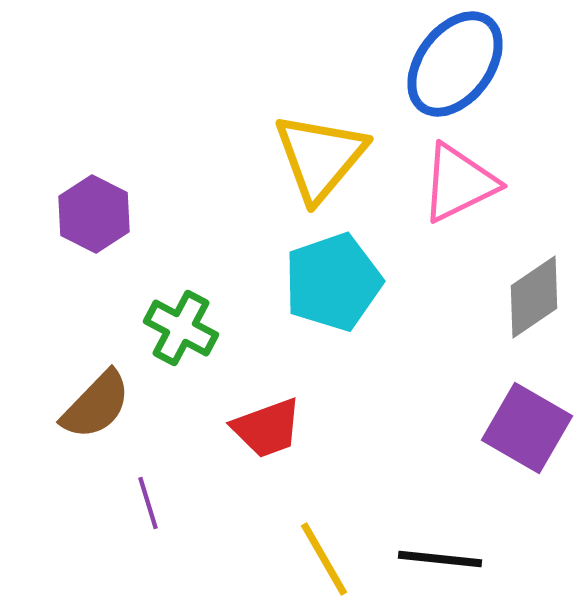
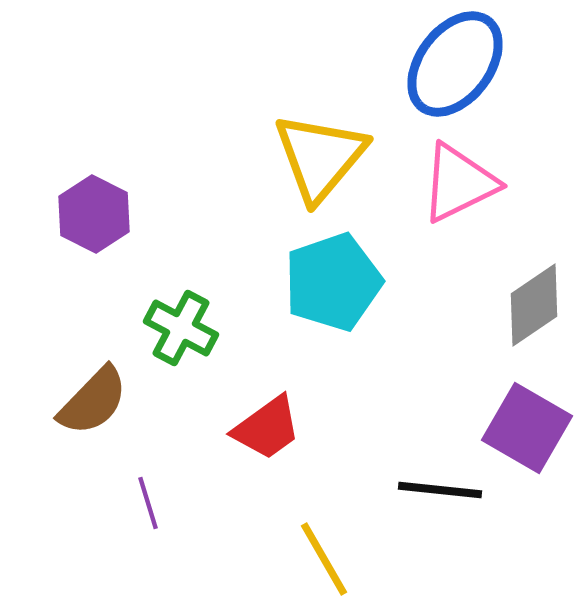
gray diamond: moved 8 px down
brown semicircle: moved 3 px left, 4 px up
red trapezoid: rotated 16 degrees counterclockwise
black line: moved 69 px up
